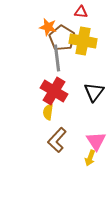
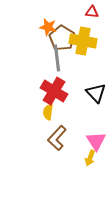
red triangle: moved 11 px right
black triangle: moved 2 px right, 1 px down; rotated 20 degrees counterclockwise
brown L-shape: moved 2 px up
